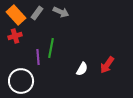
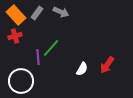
green line: rotated 30 degrees clockwise
